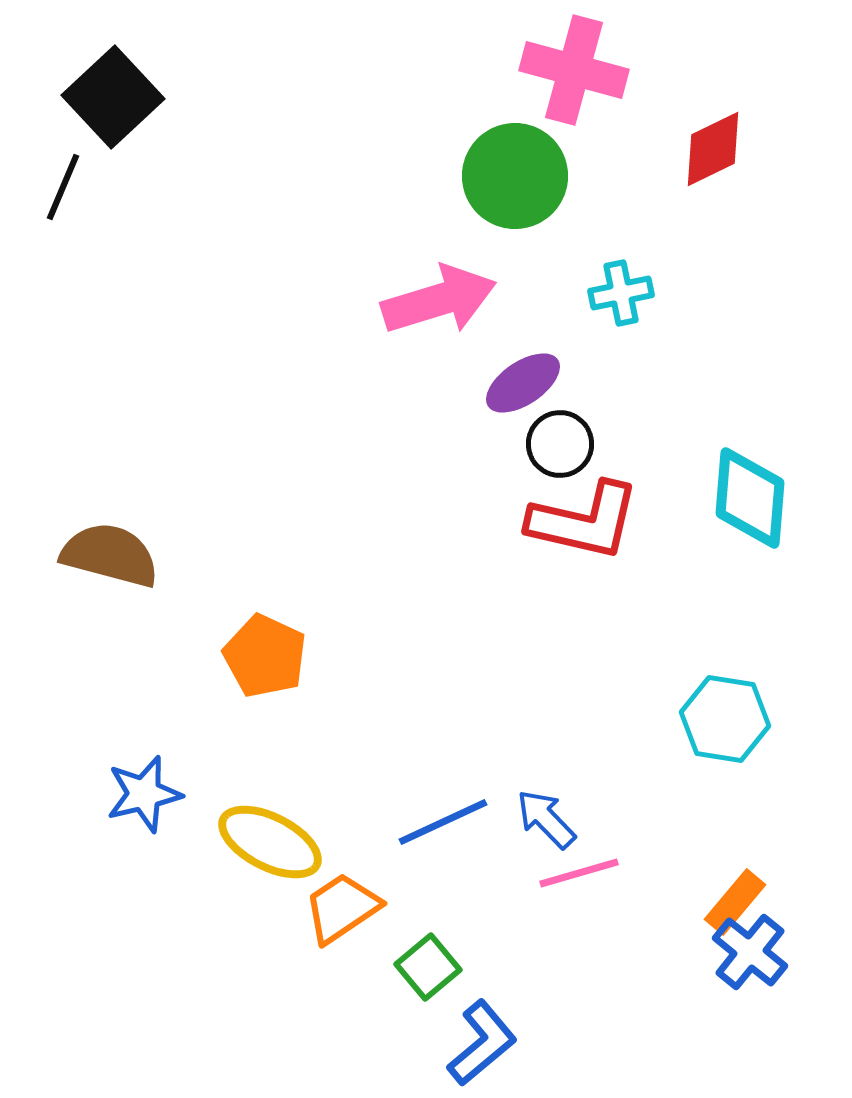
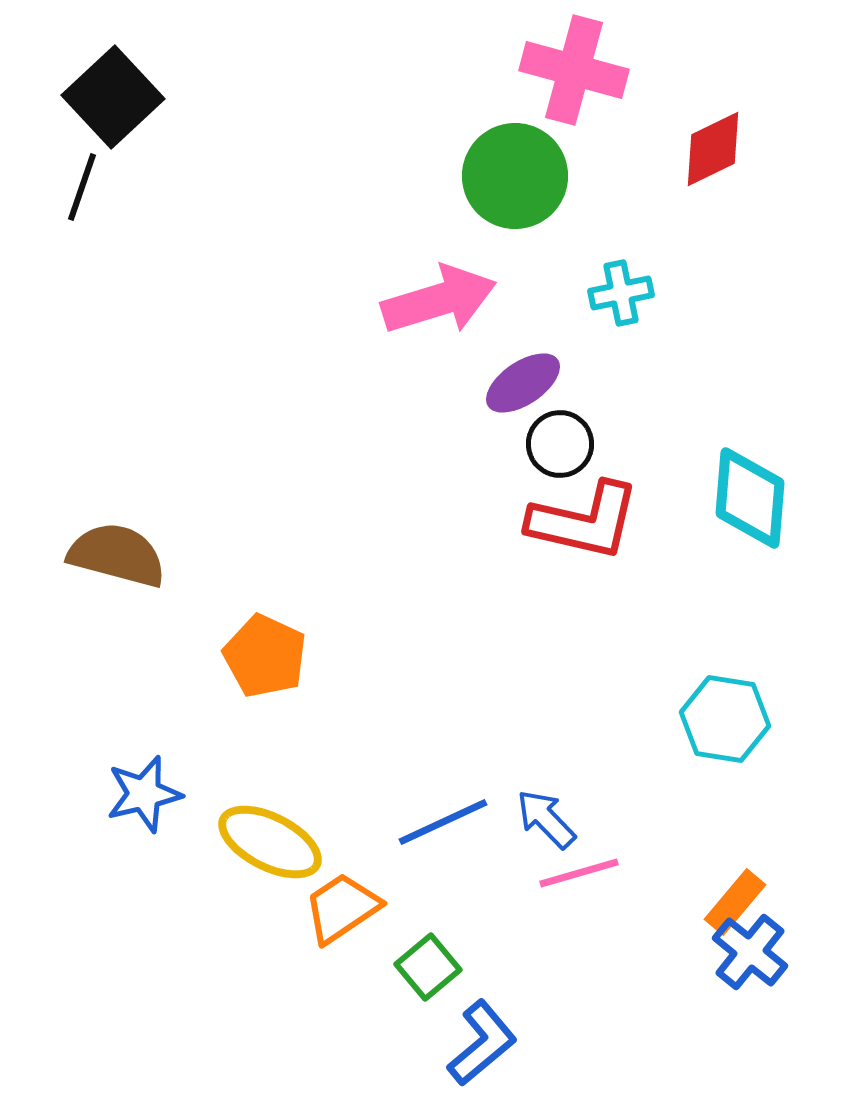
black line: moved 19 px right; rotated 4 degrees counterclockwise
brown semicircle: moved 7 px right
